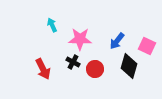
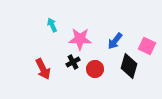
blue arrow: moved 2 px left
black cross: rotated 32 degrees clockwise
